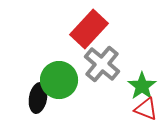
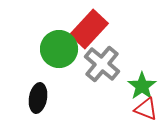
green circle: moved 31 px up
